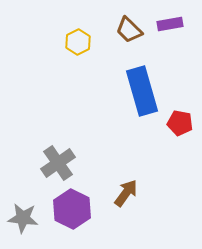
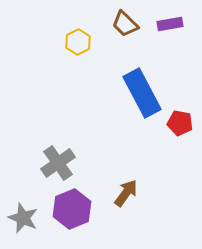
brown trapezoid: moved 4 px left, 6 px up
blue rectangle: moved 2 px down; rotated 12 degrees counterclockwise
purple hexagon: rotated 12 degrees clockwise
gray star: rotated 16 degrees clockwise
